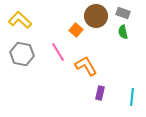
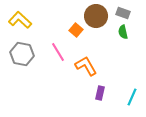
cyan line: rotated 18 degrees clockwise
